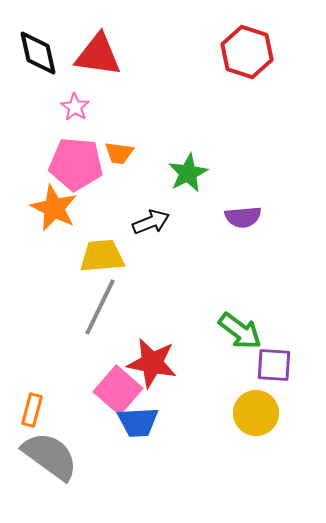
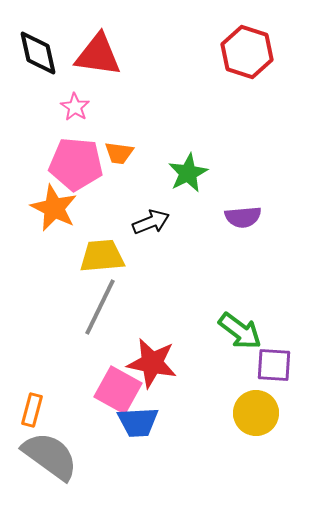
pink square: rotated 12 degrees counterclockwise
